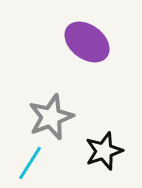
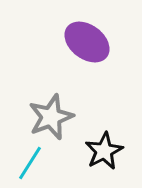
black star: rotated 9 degrees counterclockwise
